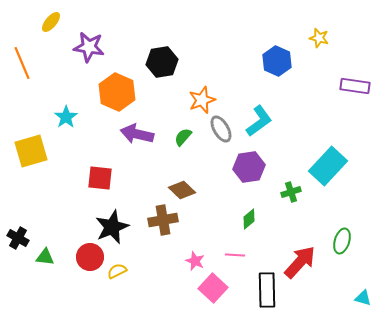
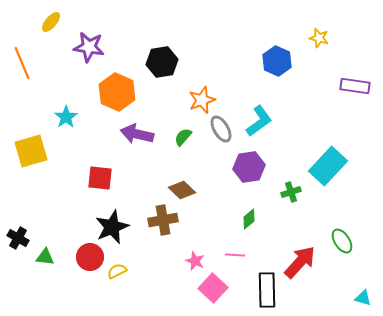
green ellipse: rotated 50 degrees counterclockwise
